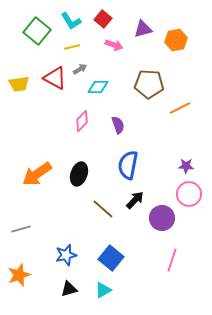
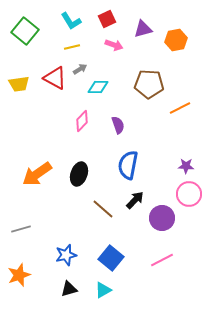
red square: moved 4 px right; rotated 24 degrees clockwise
green square: moved 12 px left
pink line: moved 10 px left; rotated 45 degrees clockwise
